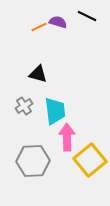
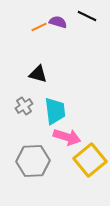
pink arrow: rotated 108 degrees clockwise
